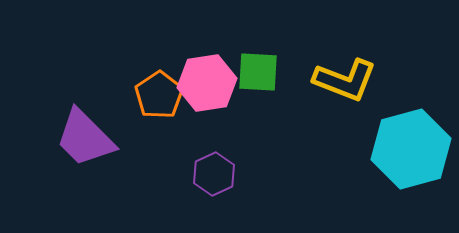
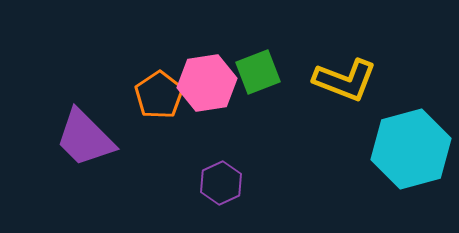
green square: rotated 24 degrees counterclockwise
purple hexagon: moved 7 px right, 9 px down
